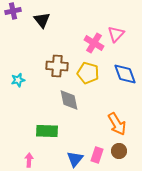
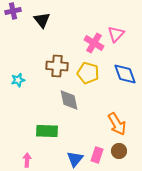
pink arrow: moved 2 px left
